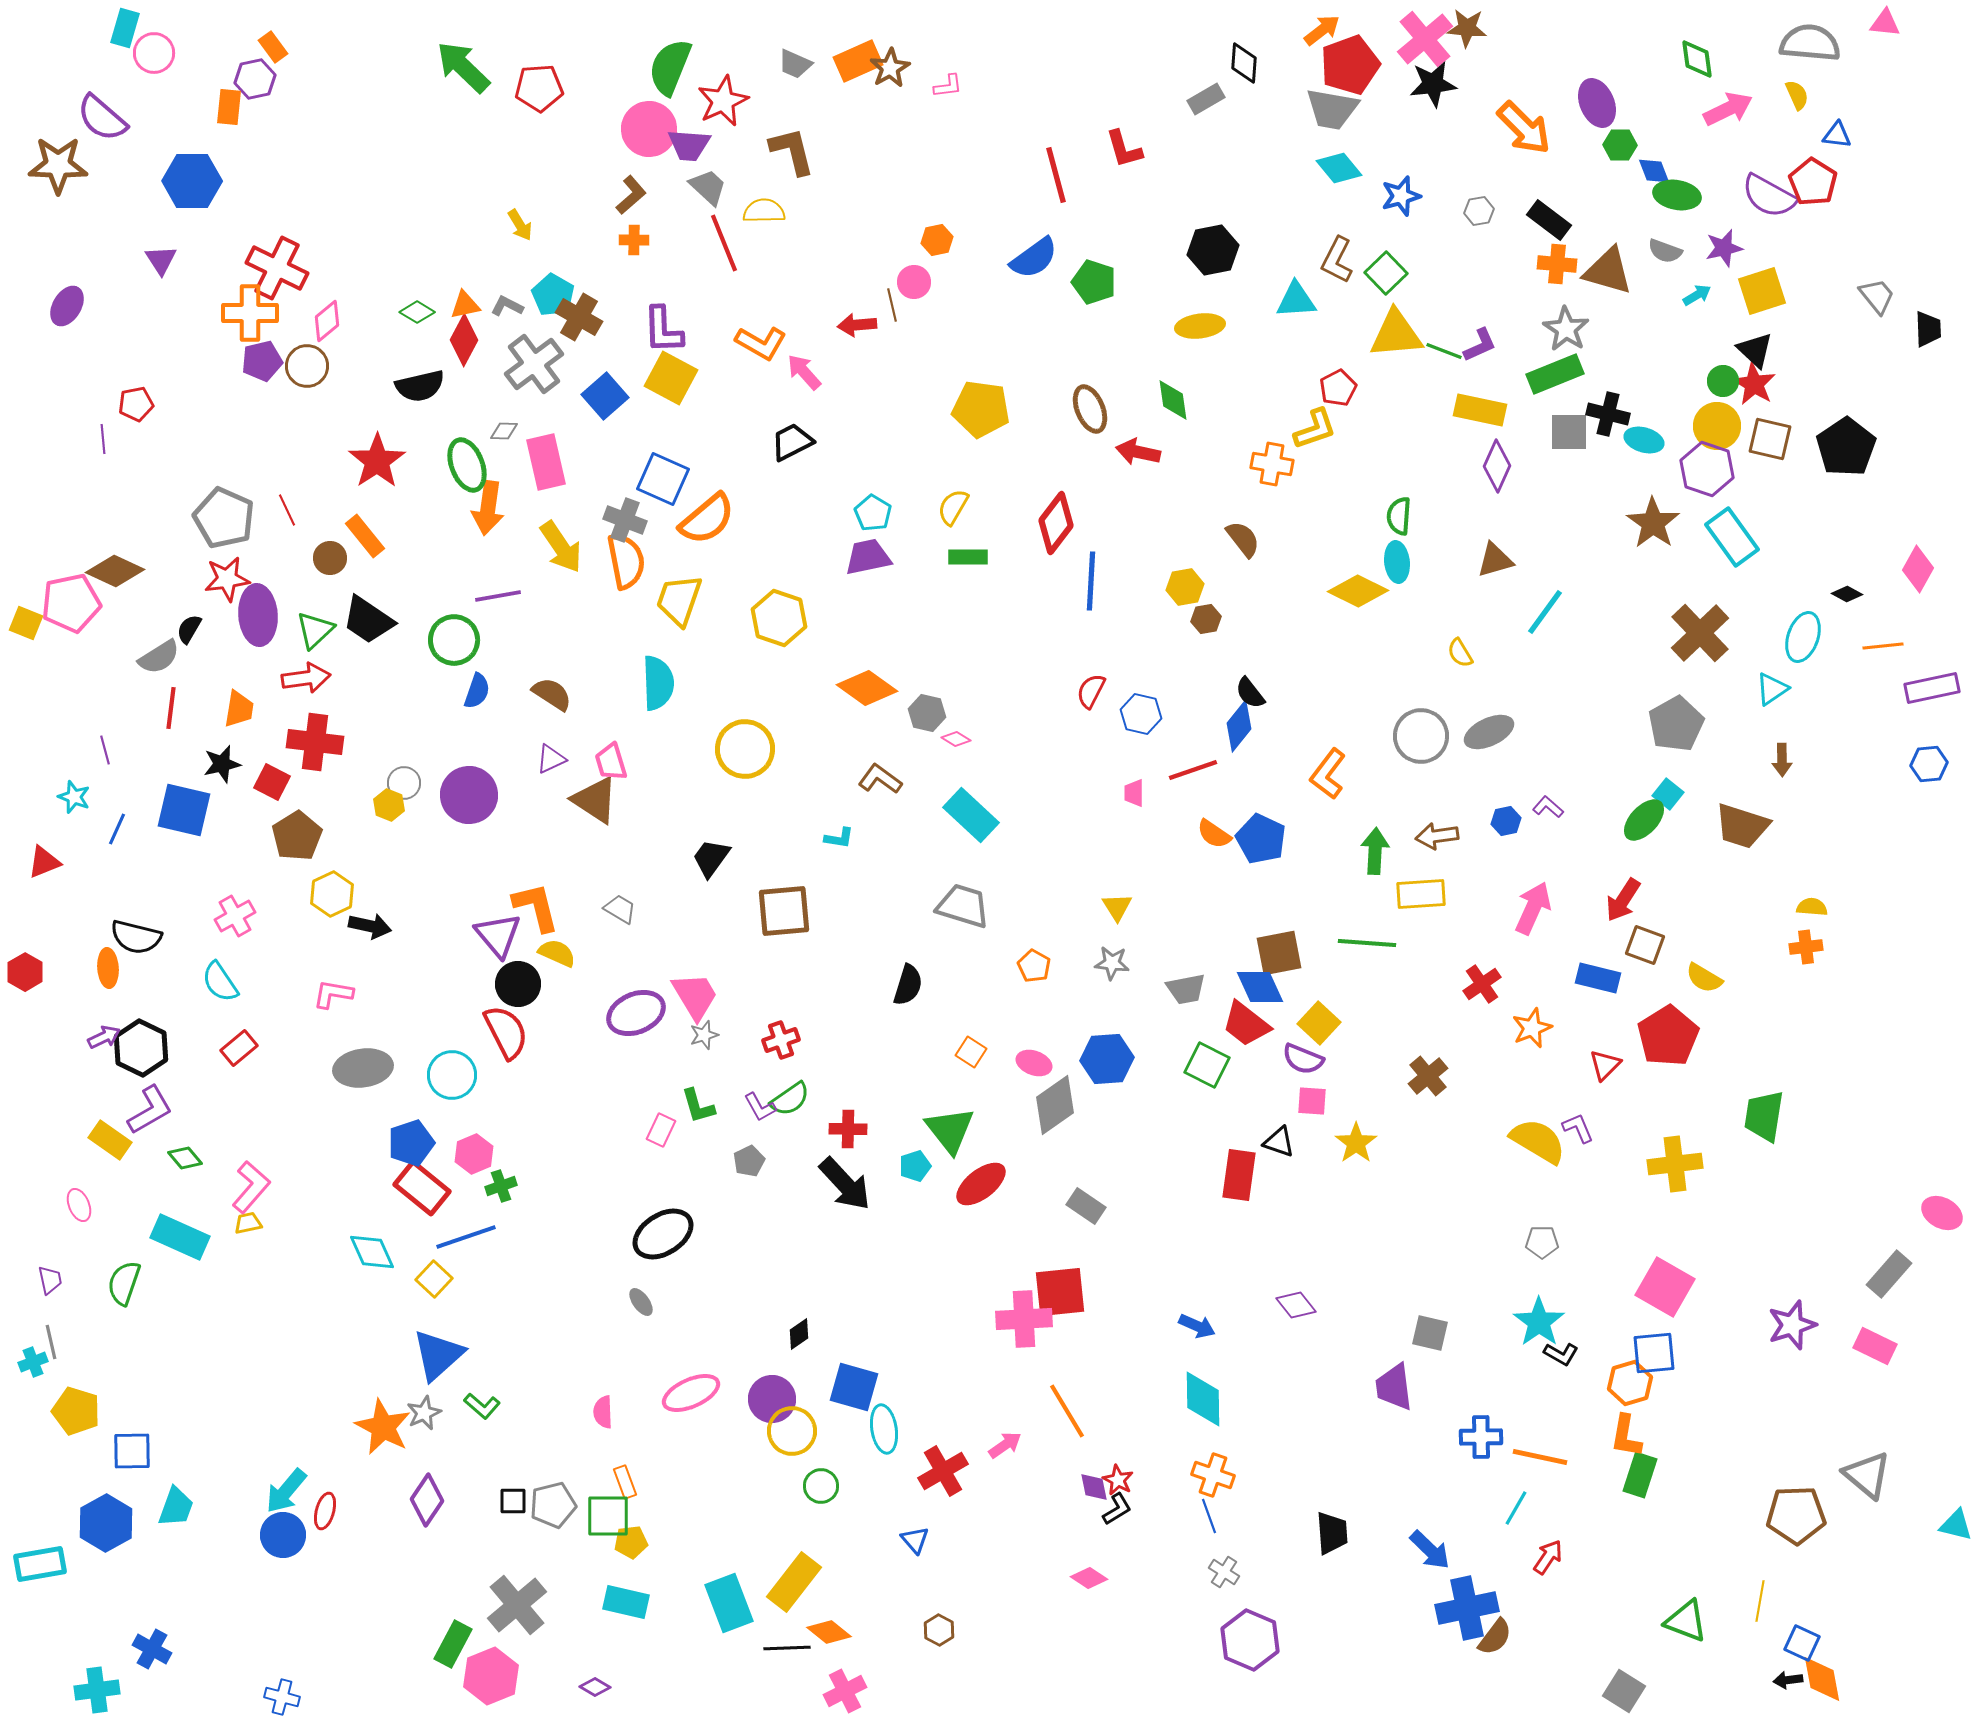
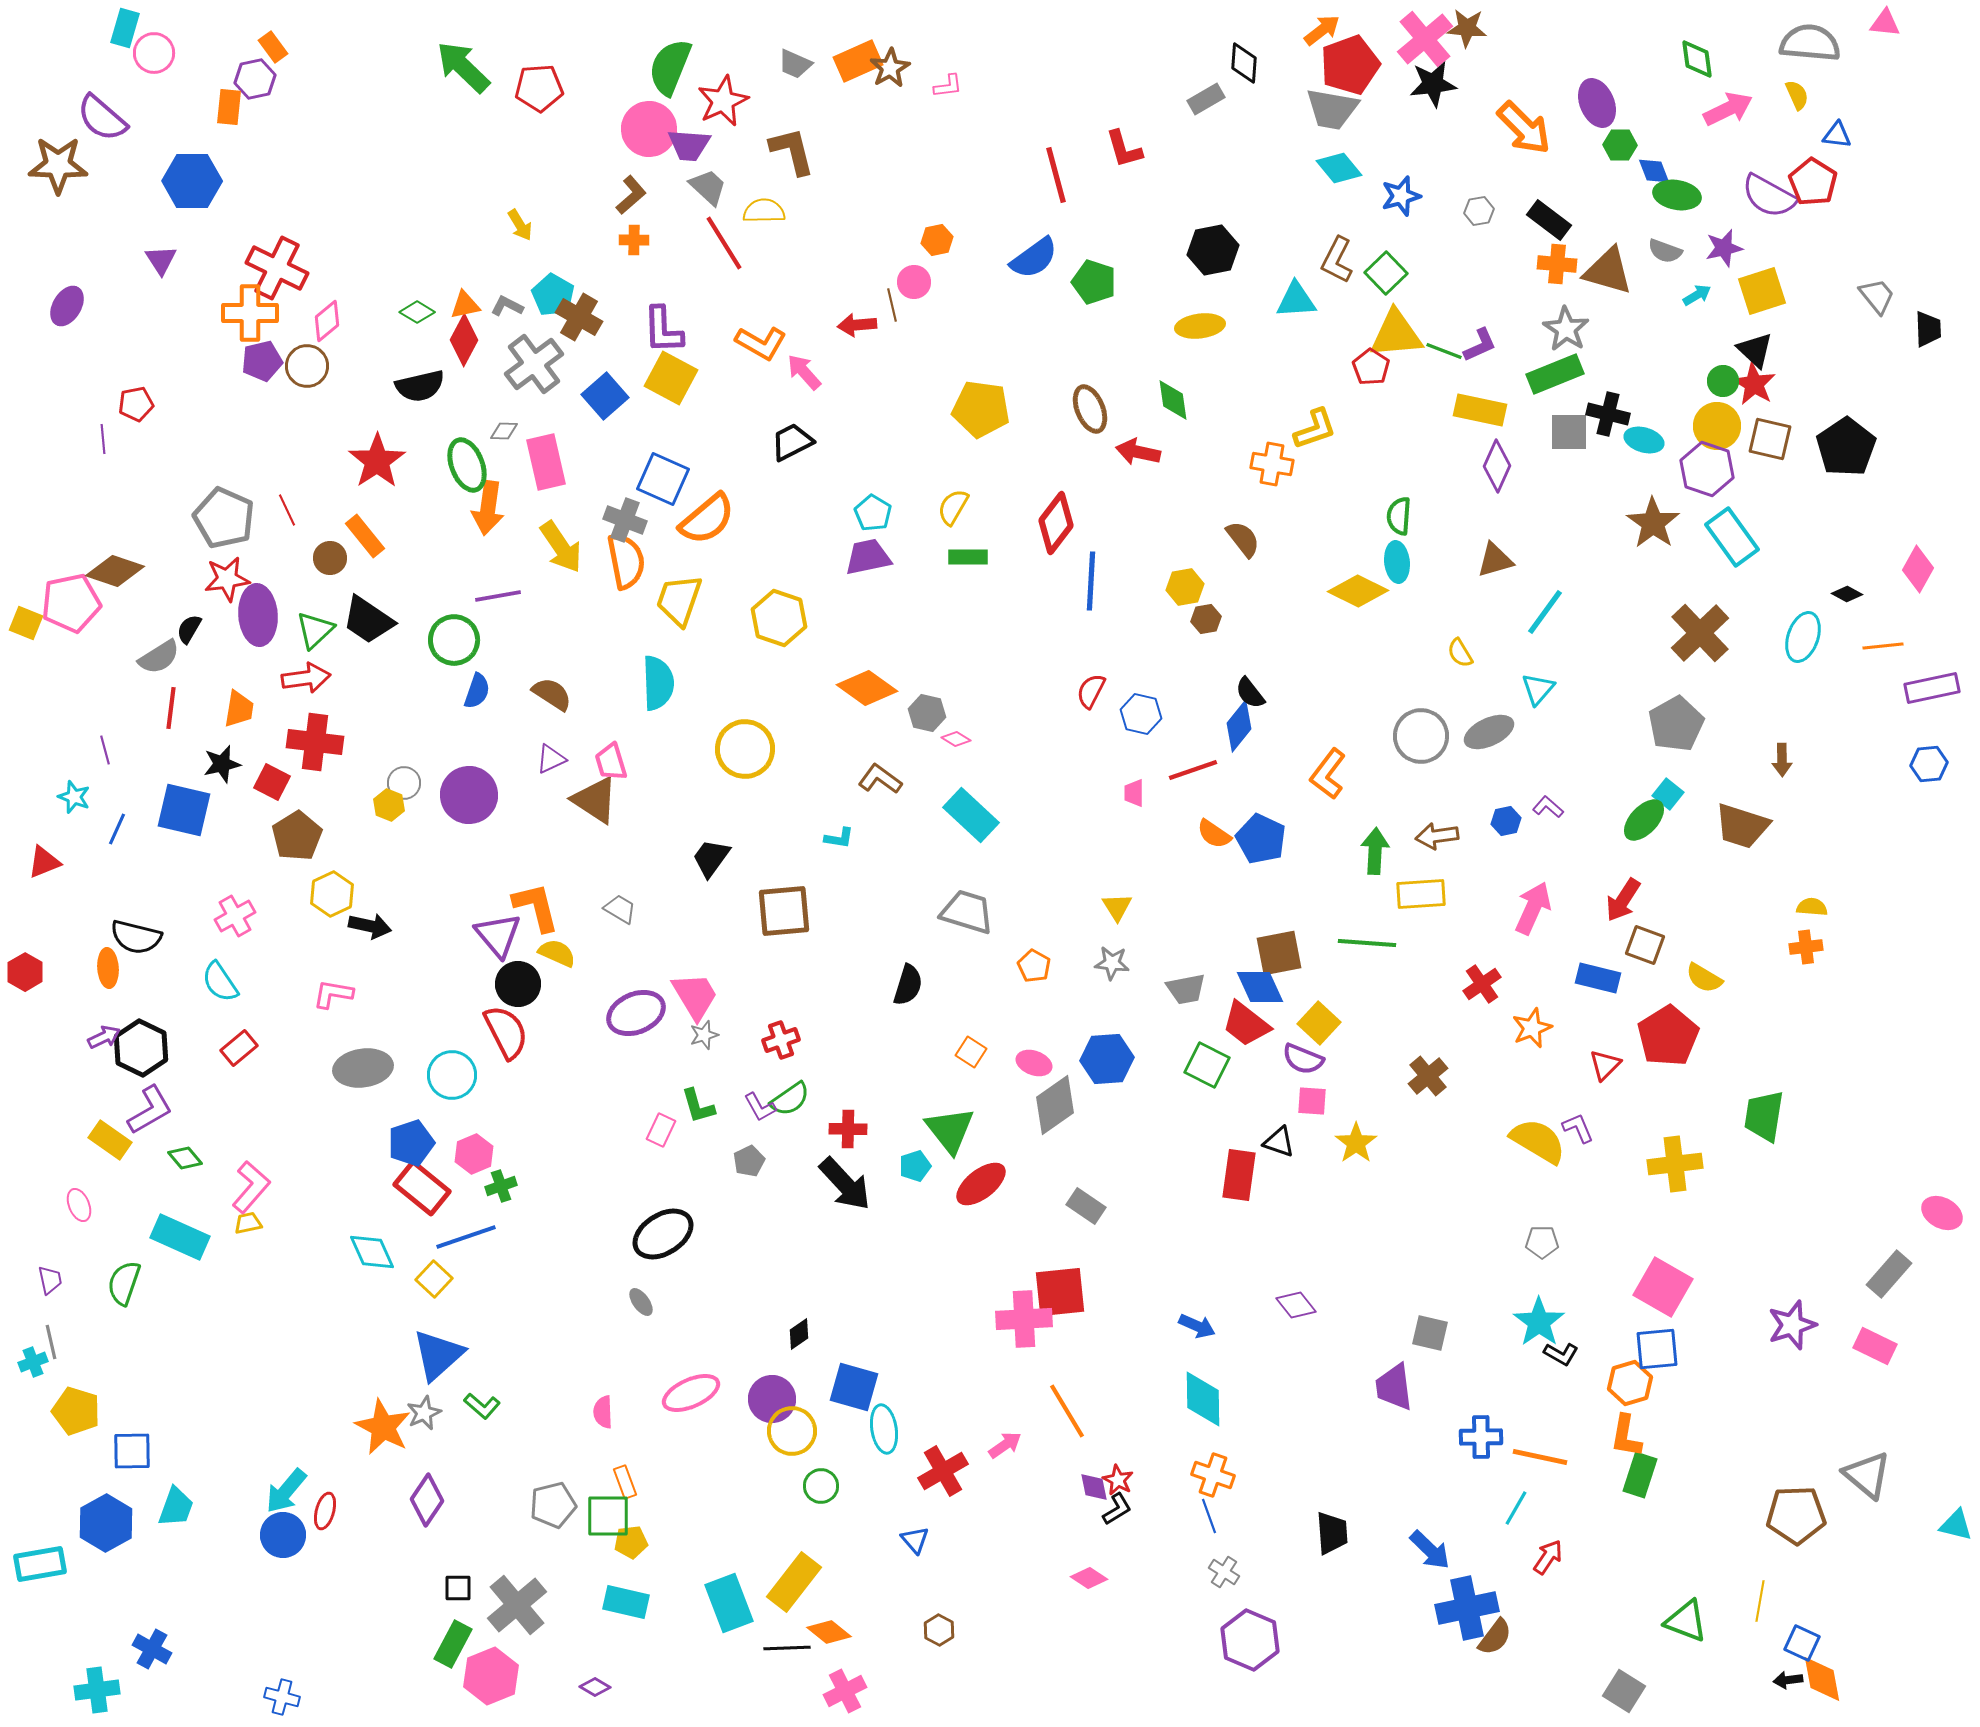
red line at (724, 243): rotated 10 degrees counterclockwise
red pentagon at (1338, 388): moved 33 px right, 21 px up; rotated 12 degrees counterclockwise
brown diamond at (115, 571): rotated 6 degrees counterclockwise
cyan triangle at (1772, 689): moved 234 px left; rotated 15 degrees counterclockwise
gray trapezoid at (963, 906): moved 4 px right, 6 px down
pink square at (1665, 1287): moved 2 px left
blue square at (1654, 1353): moved 3 px right, 4 px up
black square at (513, 1501): moved 55 px left, 87 px down
